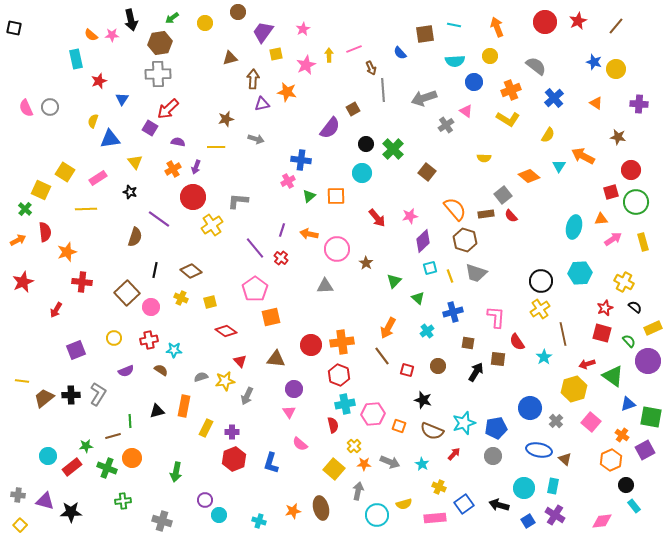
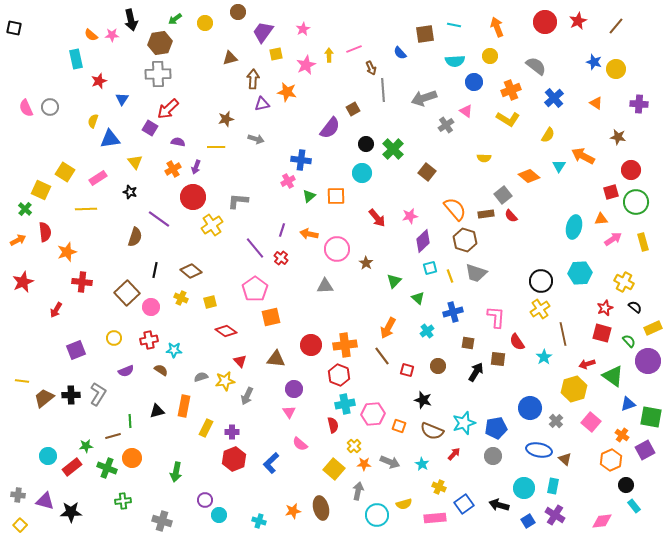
green arrow at (172, 18): moved 3 px right, 1 px down
orange cross at (342, 342): moved 3 px right, 3 px down
blue L-shape at (271, 463): rotated 30 degrees clockwise
